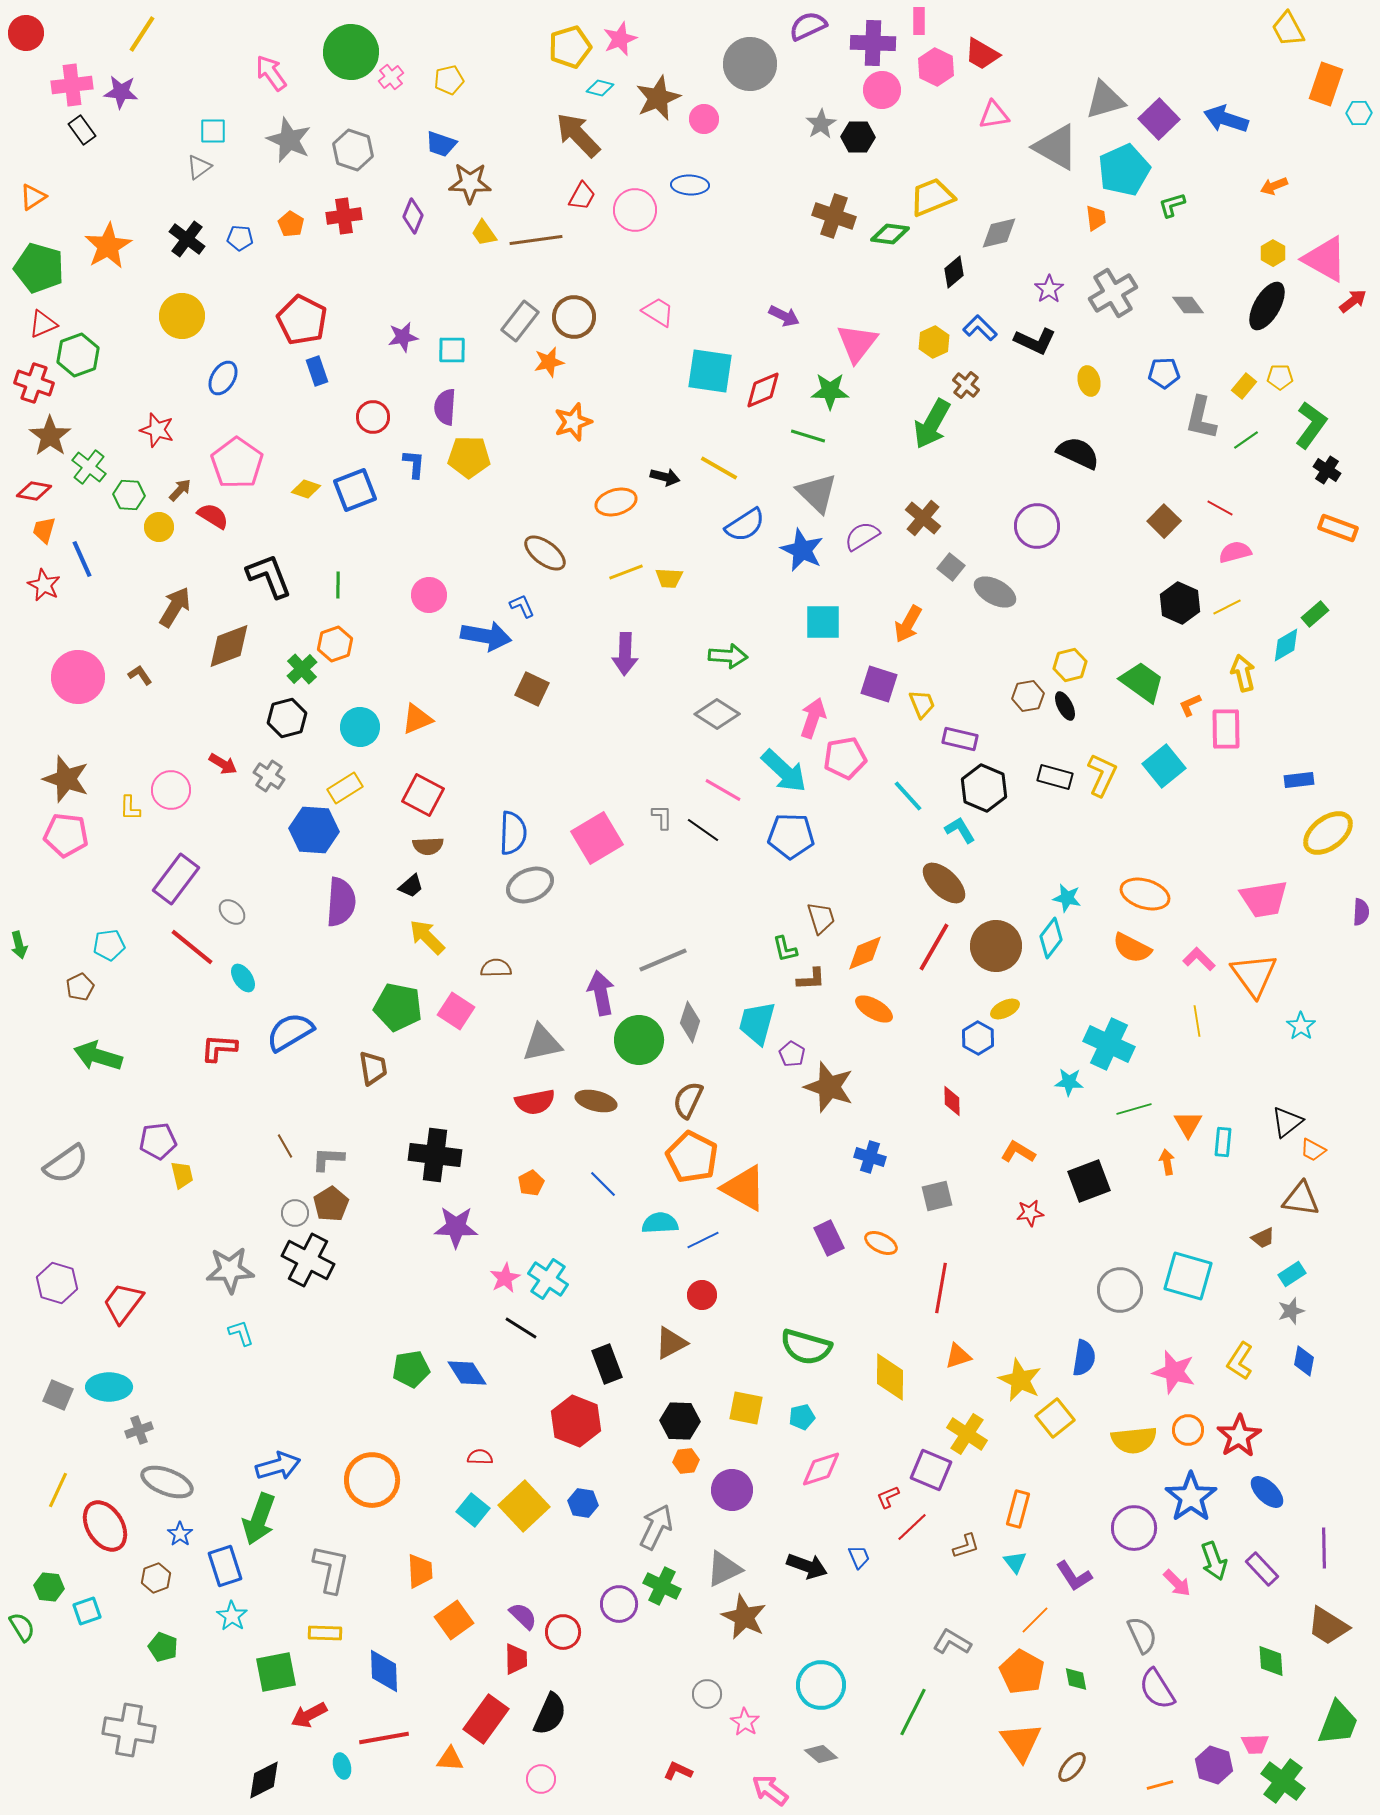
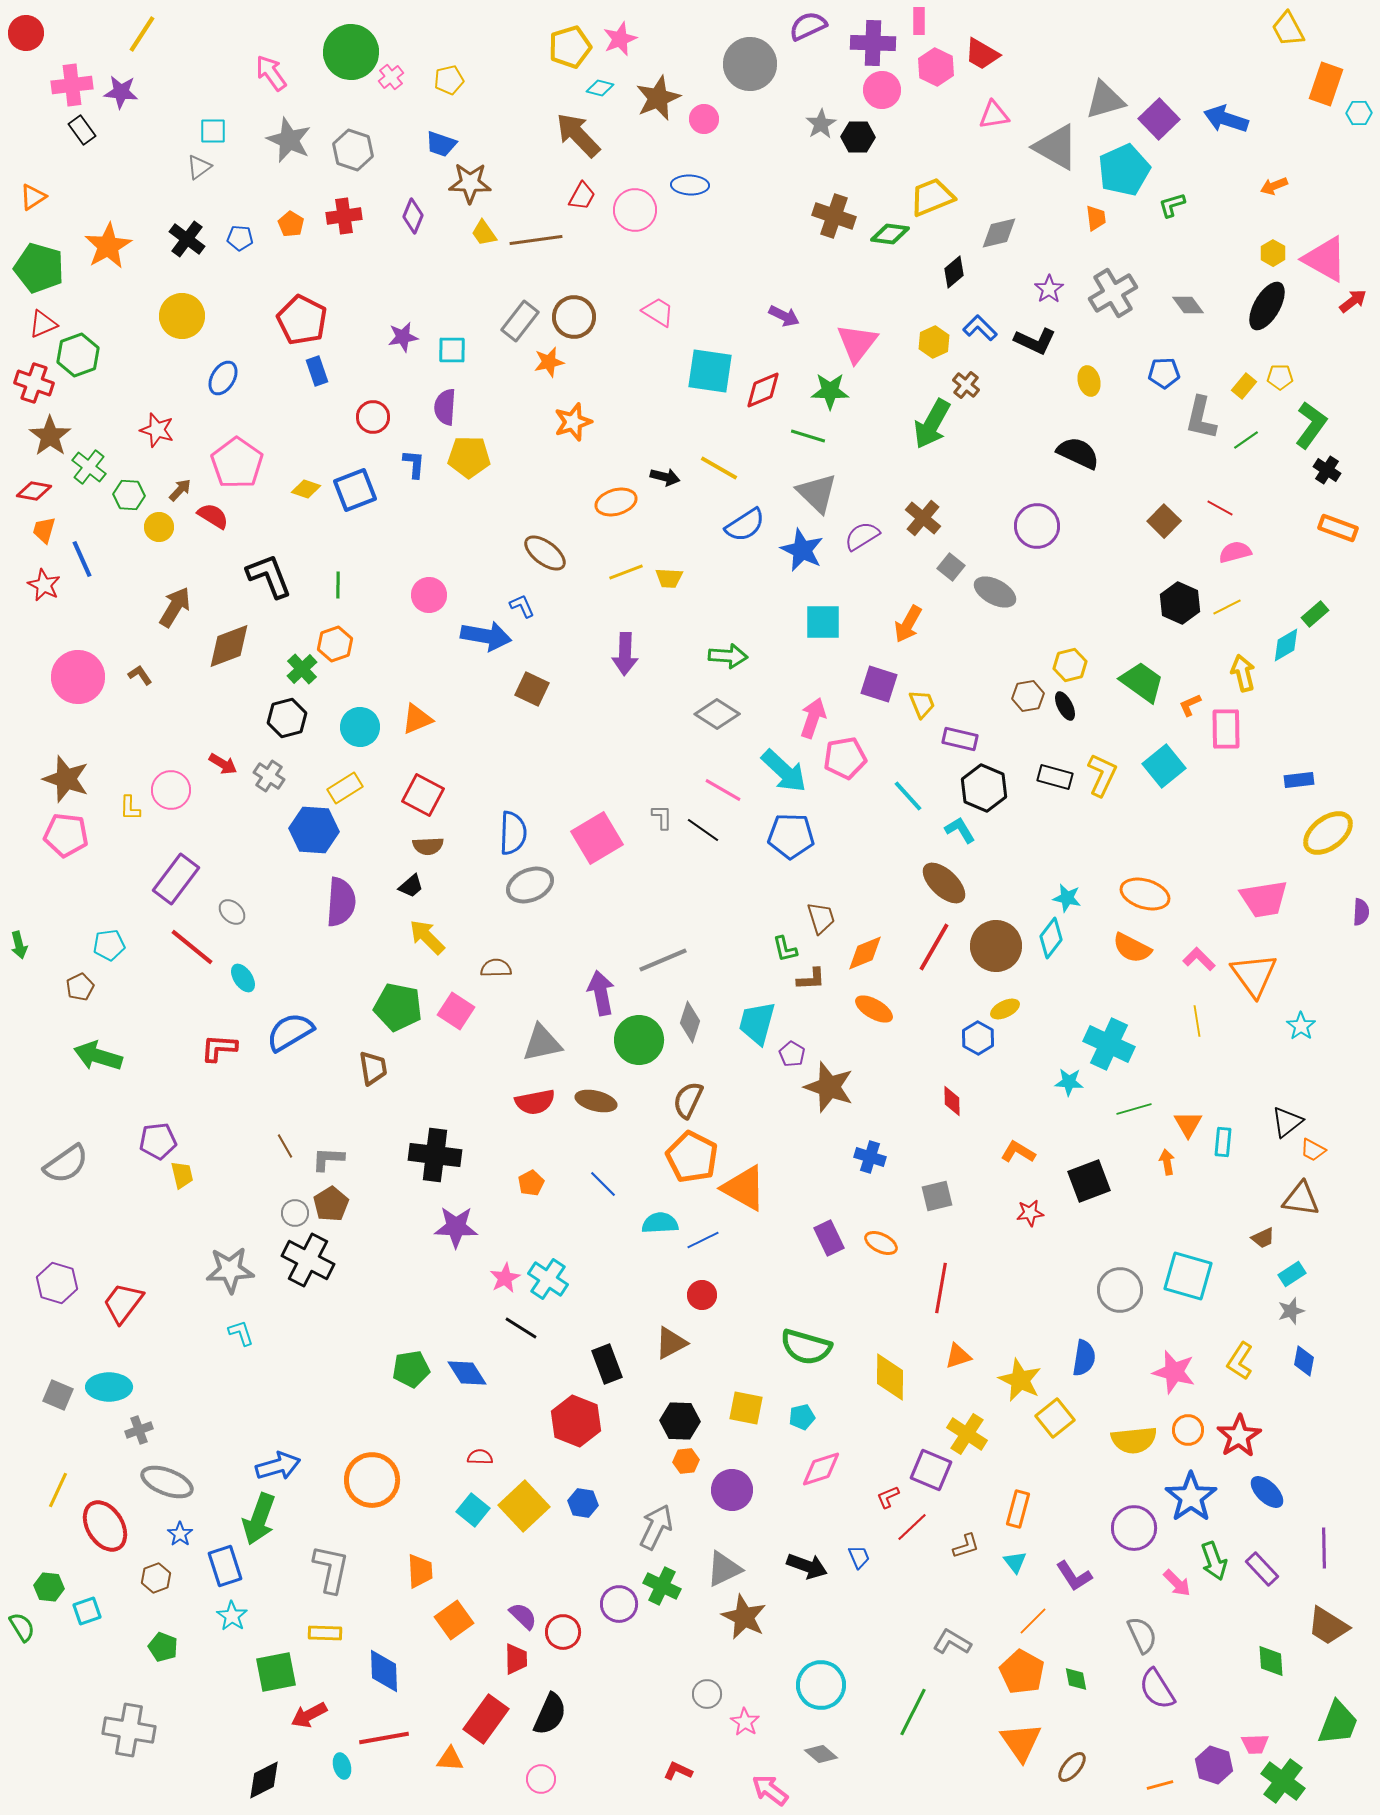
orange line at (1035, 1620): moved 2 px left, 1 px down
